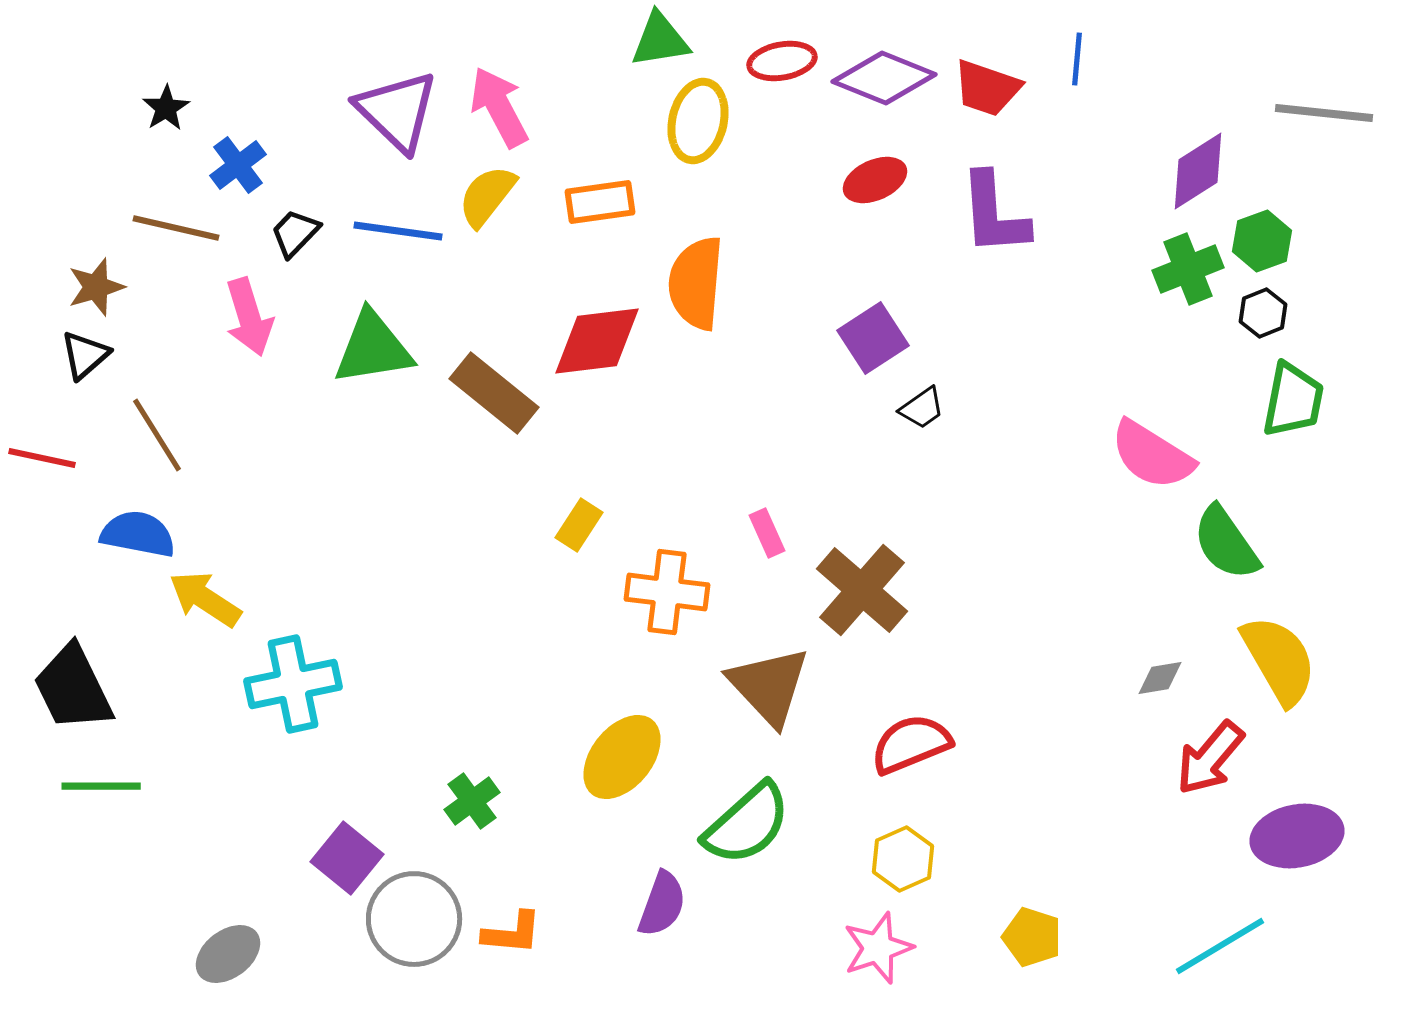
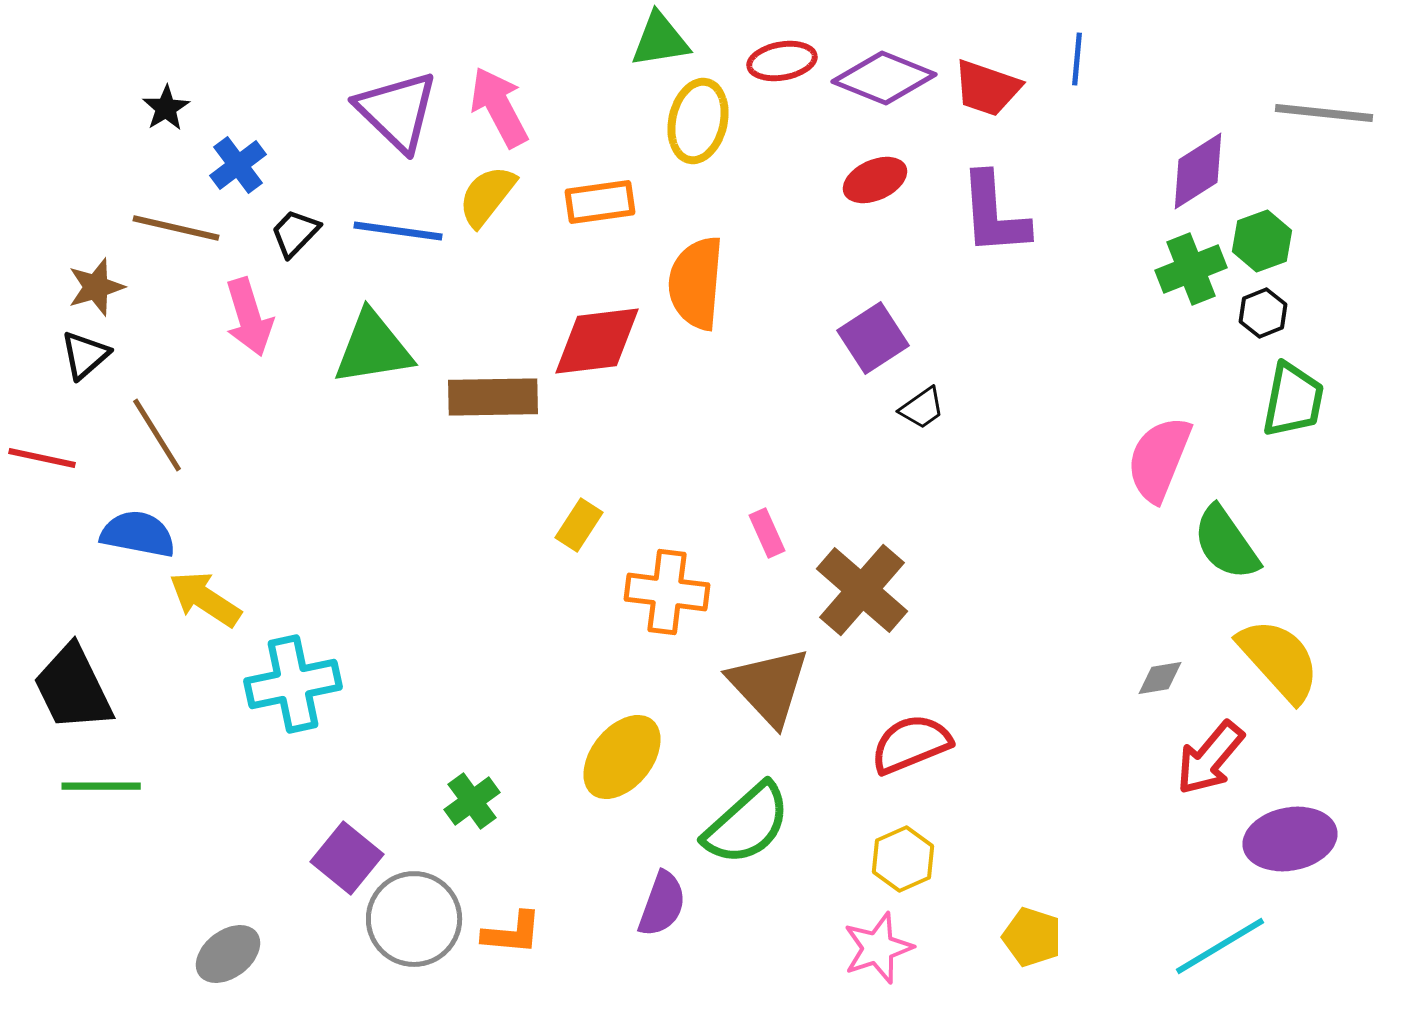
green cross at (1188, 269): moved 3 px right
brown rectangle at (494, 393): moved 1 px left, 4 px down; rotated 40 degrees counterclockwise
pink semicircle at (1152, 455): moved 7 px right, 4 px down; rotated 80 degrees clockwise
yellow semicircle at (1279, 660): rotated 12 degrees counterclockwise
purple ellipse at (1297, 836): moved 7 px left, 3 px down
